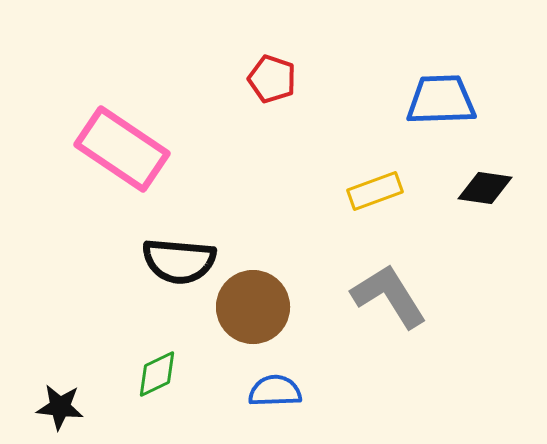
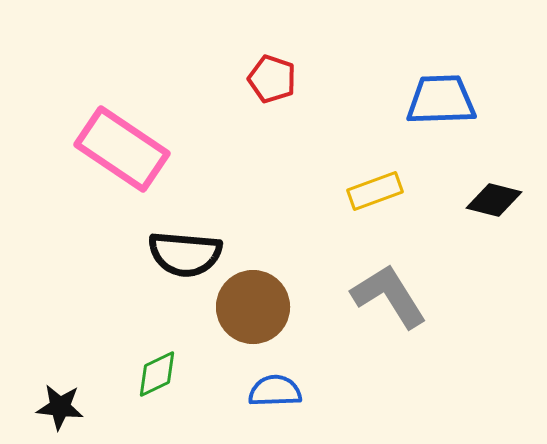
black diamond: moved 9 px right, 12 px down; rotated 6 degrees clockwise
black semicircle: moved 6 px right, 7 px up
